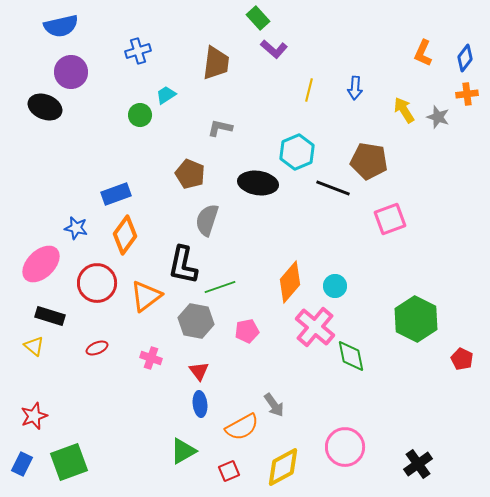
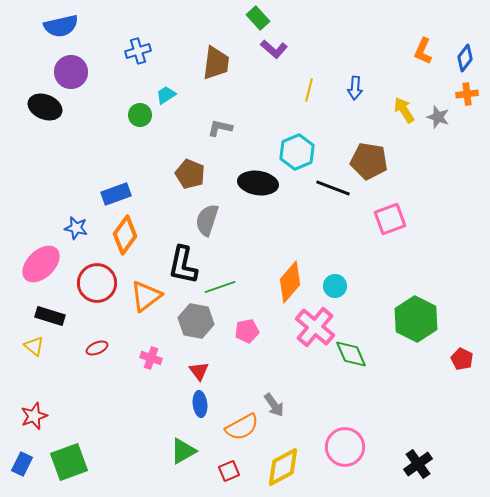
orange L-shape at (423, 53): moved 2 px up
green diamond at (351, 356): moved 2 px up; rotated 12 degrees counterclockwise
